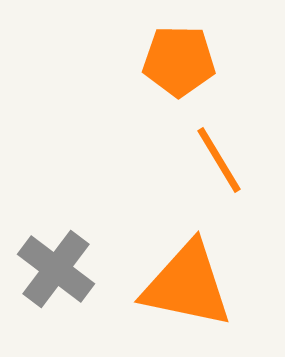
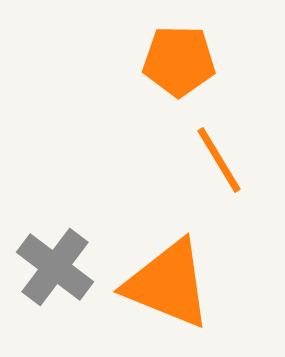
gray cross: moved 1 px left, 2 px up
orange triangle: moved 19 px left, 1 px up; rotated 10 degrees clockwise
